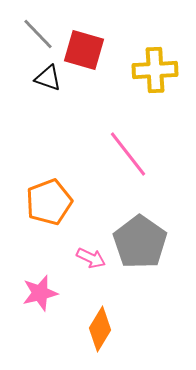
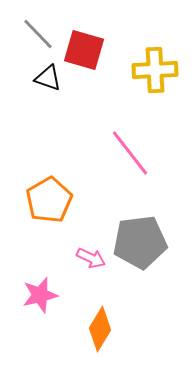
pink line: moved 2 px right, 1 px up
orange pentagon: moved 2 px up; rotated 9 degrees counterclockwise
gray pentagon: rotated 30 degrees clockwise
pink star: moved 2 px down
